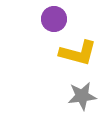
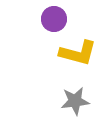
gray star: moved 7 px left, 5 px down
